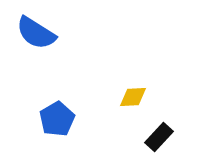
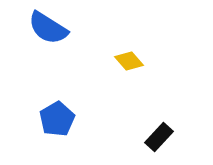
blue semicircle: moved 12 px right, 5 px up
yellow diamond: moved 4 px left, 36 px up; rotated 52 degrees clockwise
